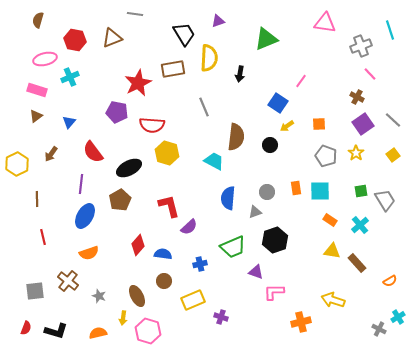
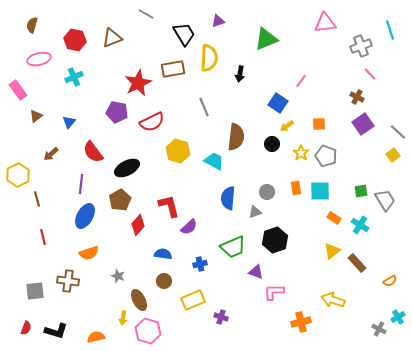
gray line at (135, 14): moved 11 px right; rotated 21 degrees clockwise
brown semicircle at (38, 20): moved 6 px left, 5 px down
pink triangle at (325, 23): rotated 15 degrees counterclockwise
pink ellipse at (45, 59): moved 6 px left
cyan cross at (70, 77): moved 4 px right
pink rectangle at (37, 90): moved 19 px left; rotated 36 degrees clockwise
gray line at (393, 120): moved 5 px right, 12 px down
red semicircle at (152, 125): moved 3 px up; rotated 30 degrees counterclockwise
black circle at (270, 145): moved 2 px right, 1 px up
yellow hexagon at (167, 153): moved 11 px right, 2 px up
yellow star at (356, 153): moved 55 px left
brown arrow at (51, 154): rotated 14 degrees clockwise
yellow hexagon at (17, 164): moved 1 px right, 11 px down
black ellipse at (129, 168): moved 2 px left
brown line at (37, 199): rotated 14 degrees counterclockwise
orange rectangle at (330, 220): moved 4 px right, 2 px up
cyan cross at (360, 225): rotated 18 degrees counterclockwise
red diamond at (138, 245): moved 20 px up
yellow triangle at (332, 251): rotated 48 degrees counterclockwise
brown cross at (68, 281): rotated 30 degrees counterclockwise
gray star at (99, 296): moved 19 px right, 20 px up
brown ellipse at (137, 296): moved 2 px right, 4 px down
orange semicircle at (98, 333): moved 2 px left, 4 px down
